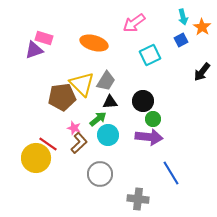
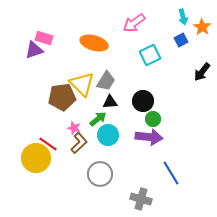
gray cross: moved 3 px right; rotated 10 degrees clockwise
